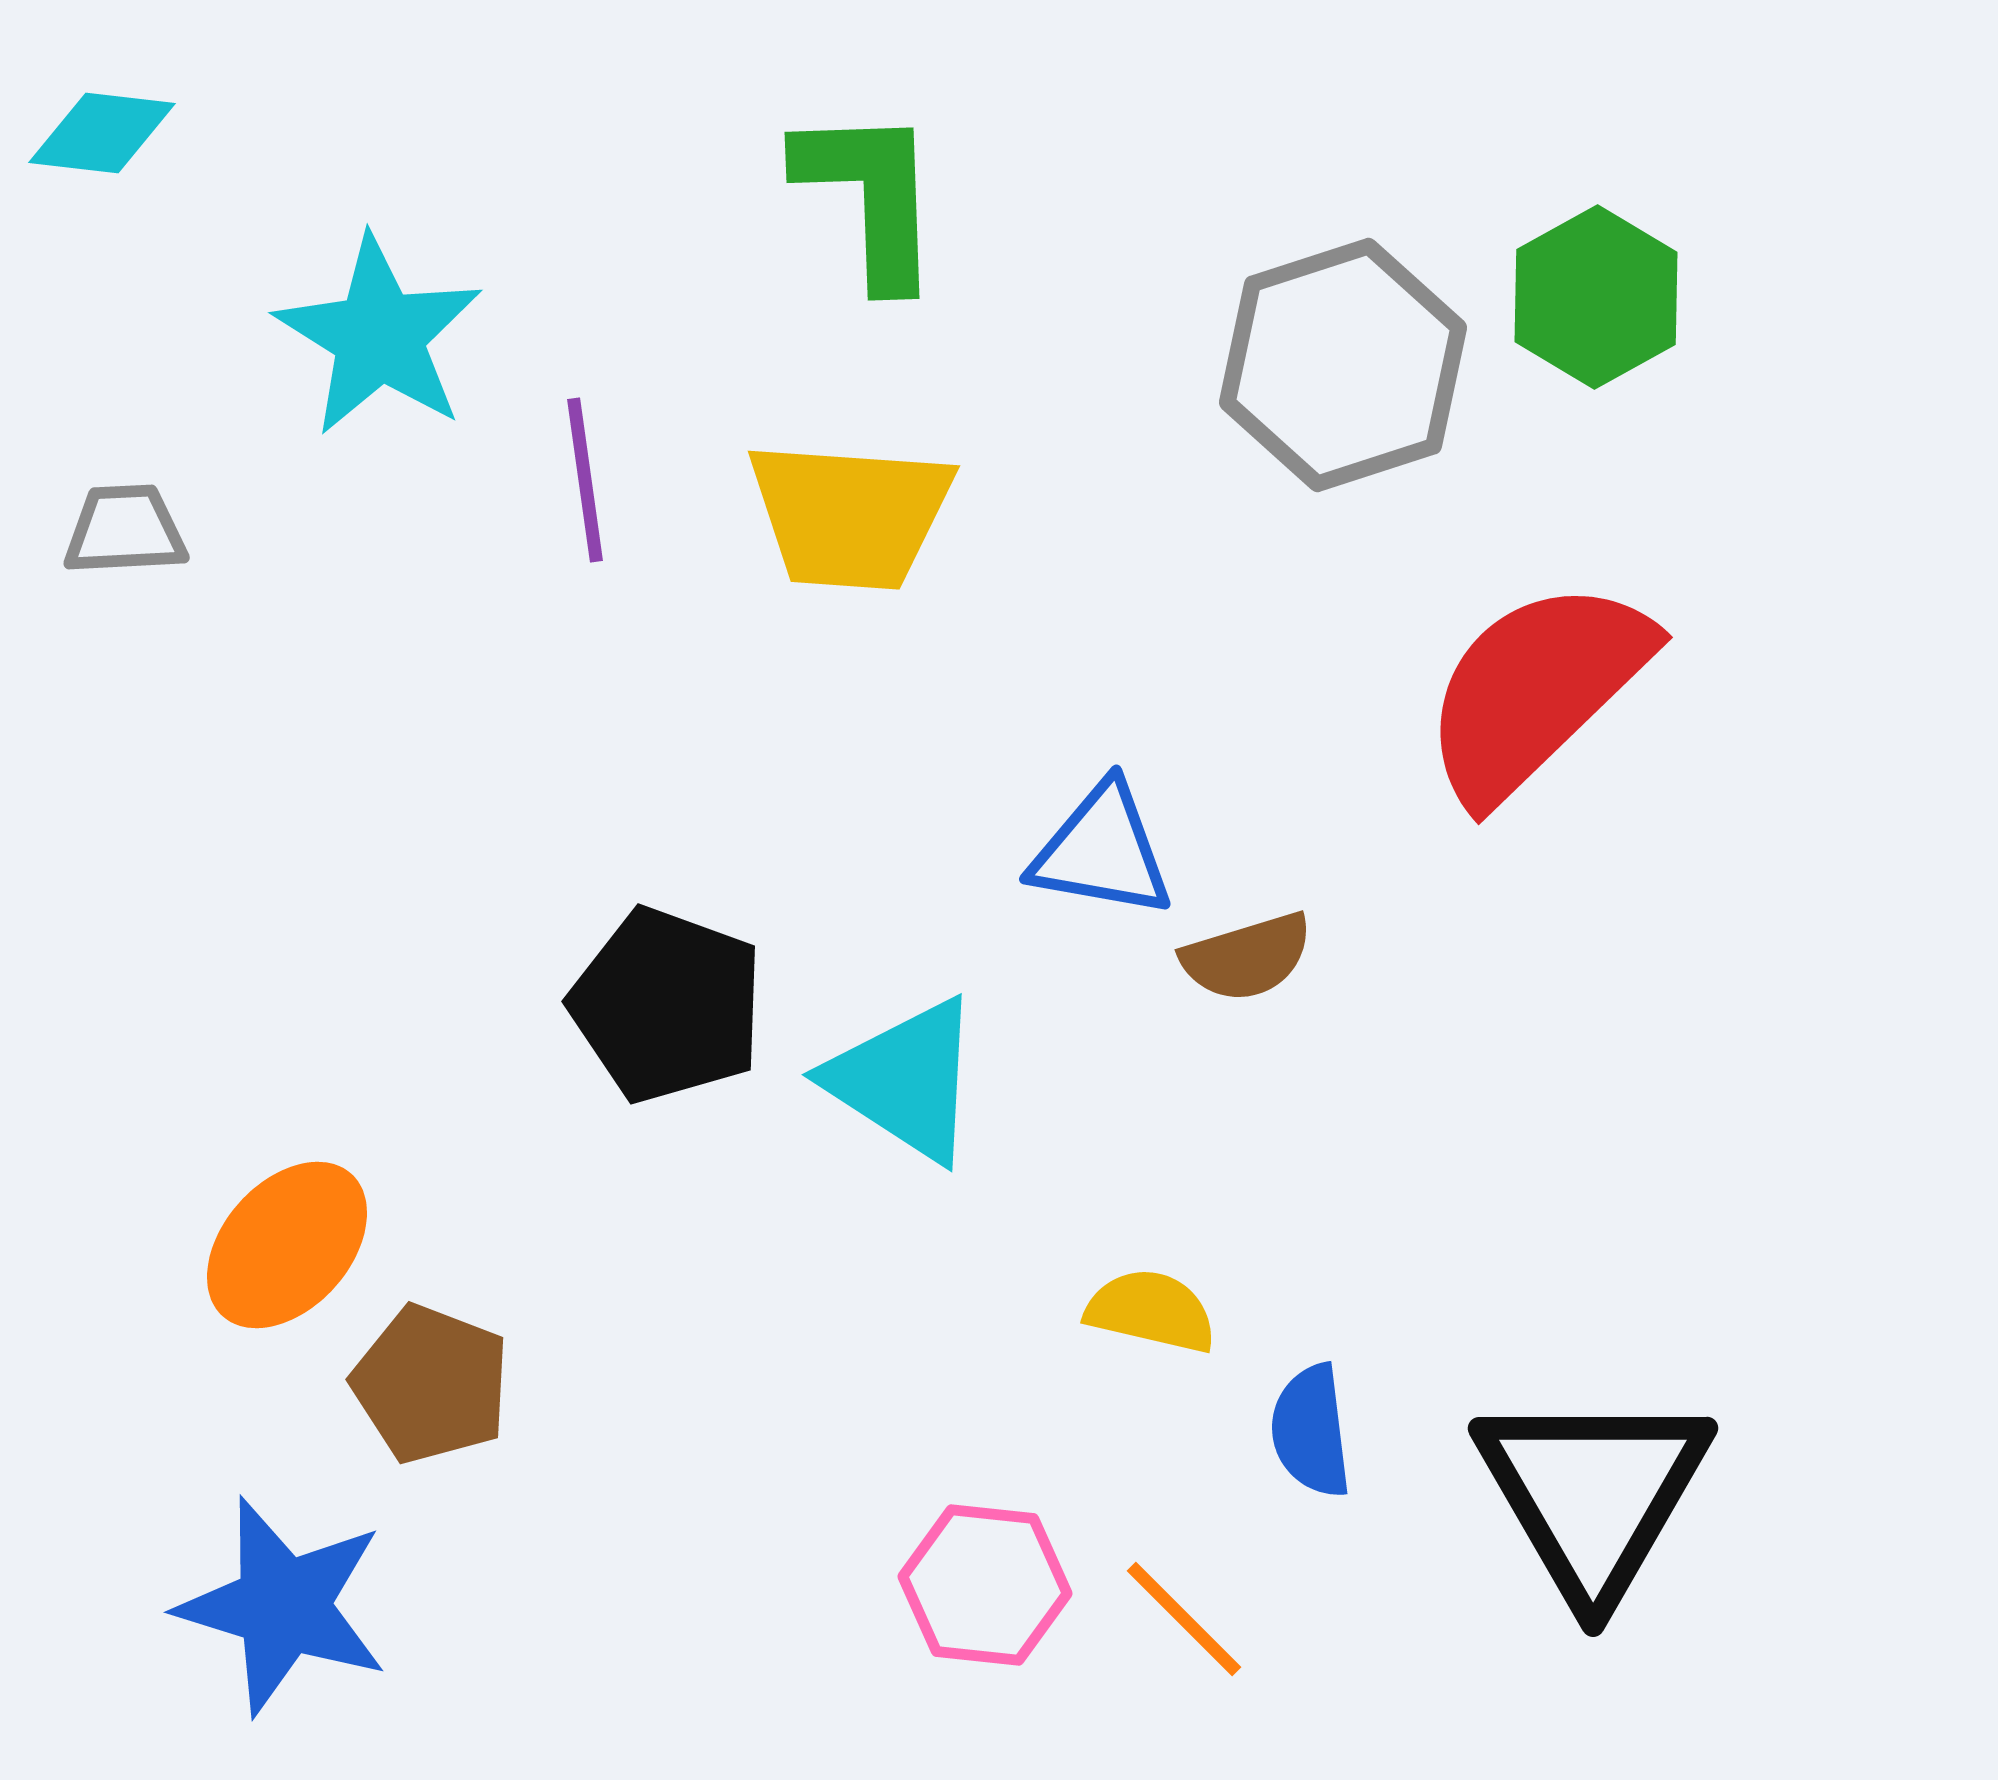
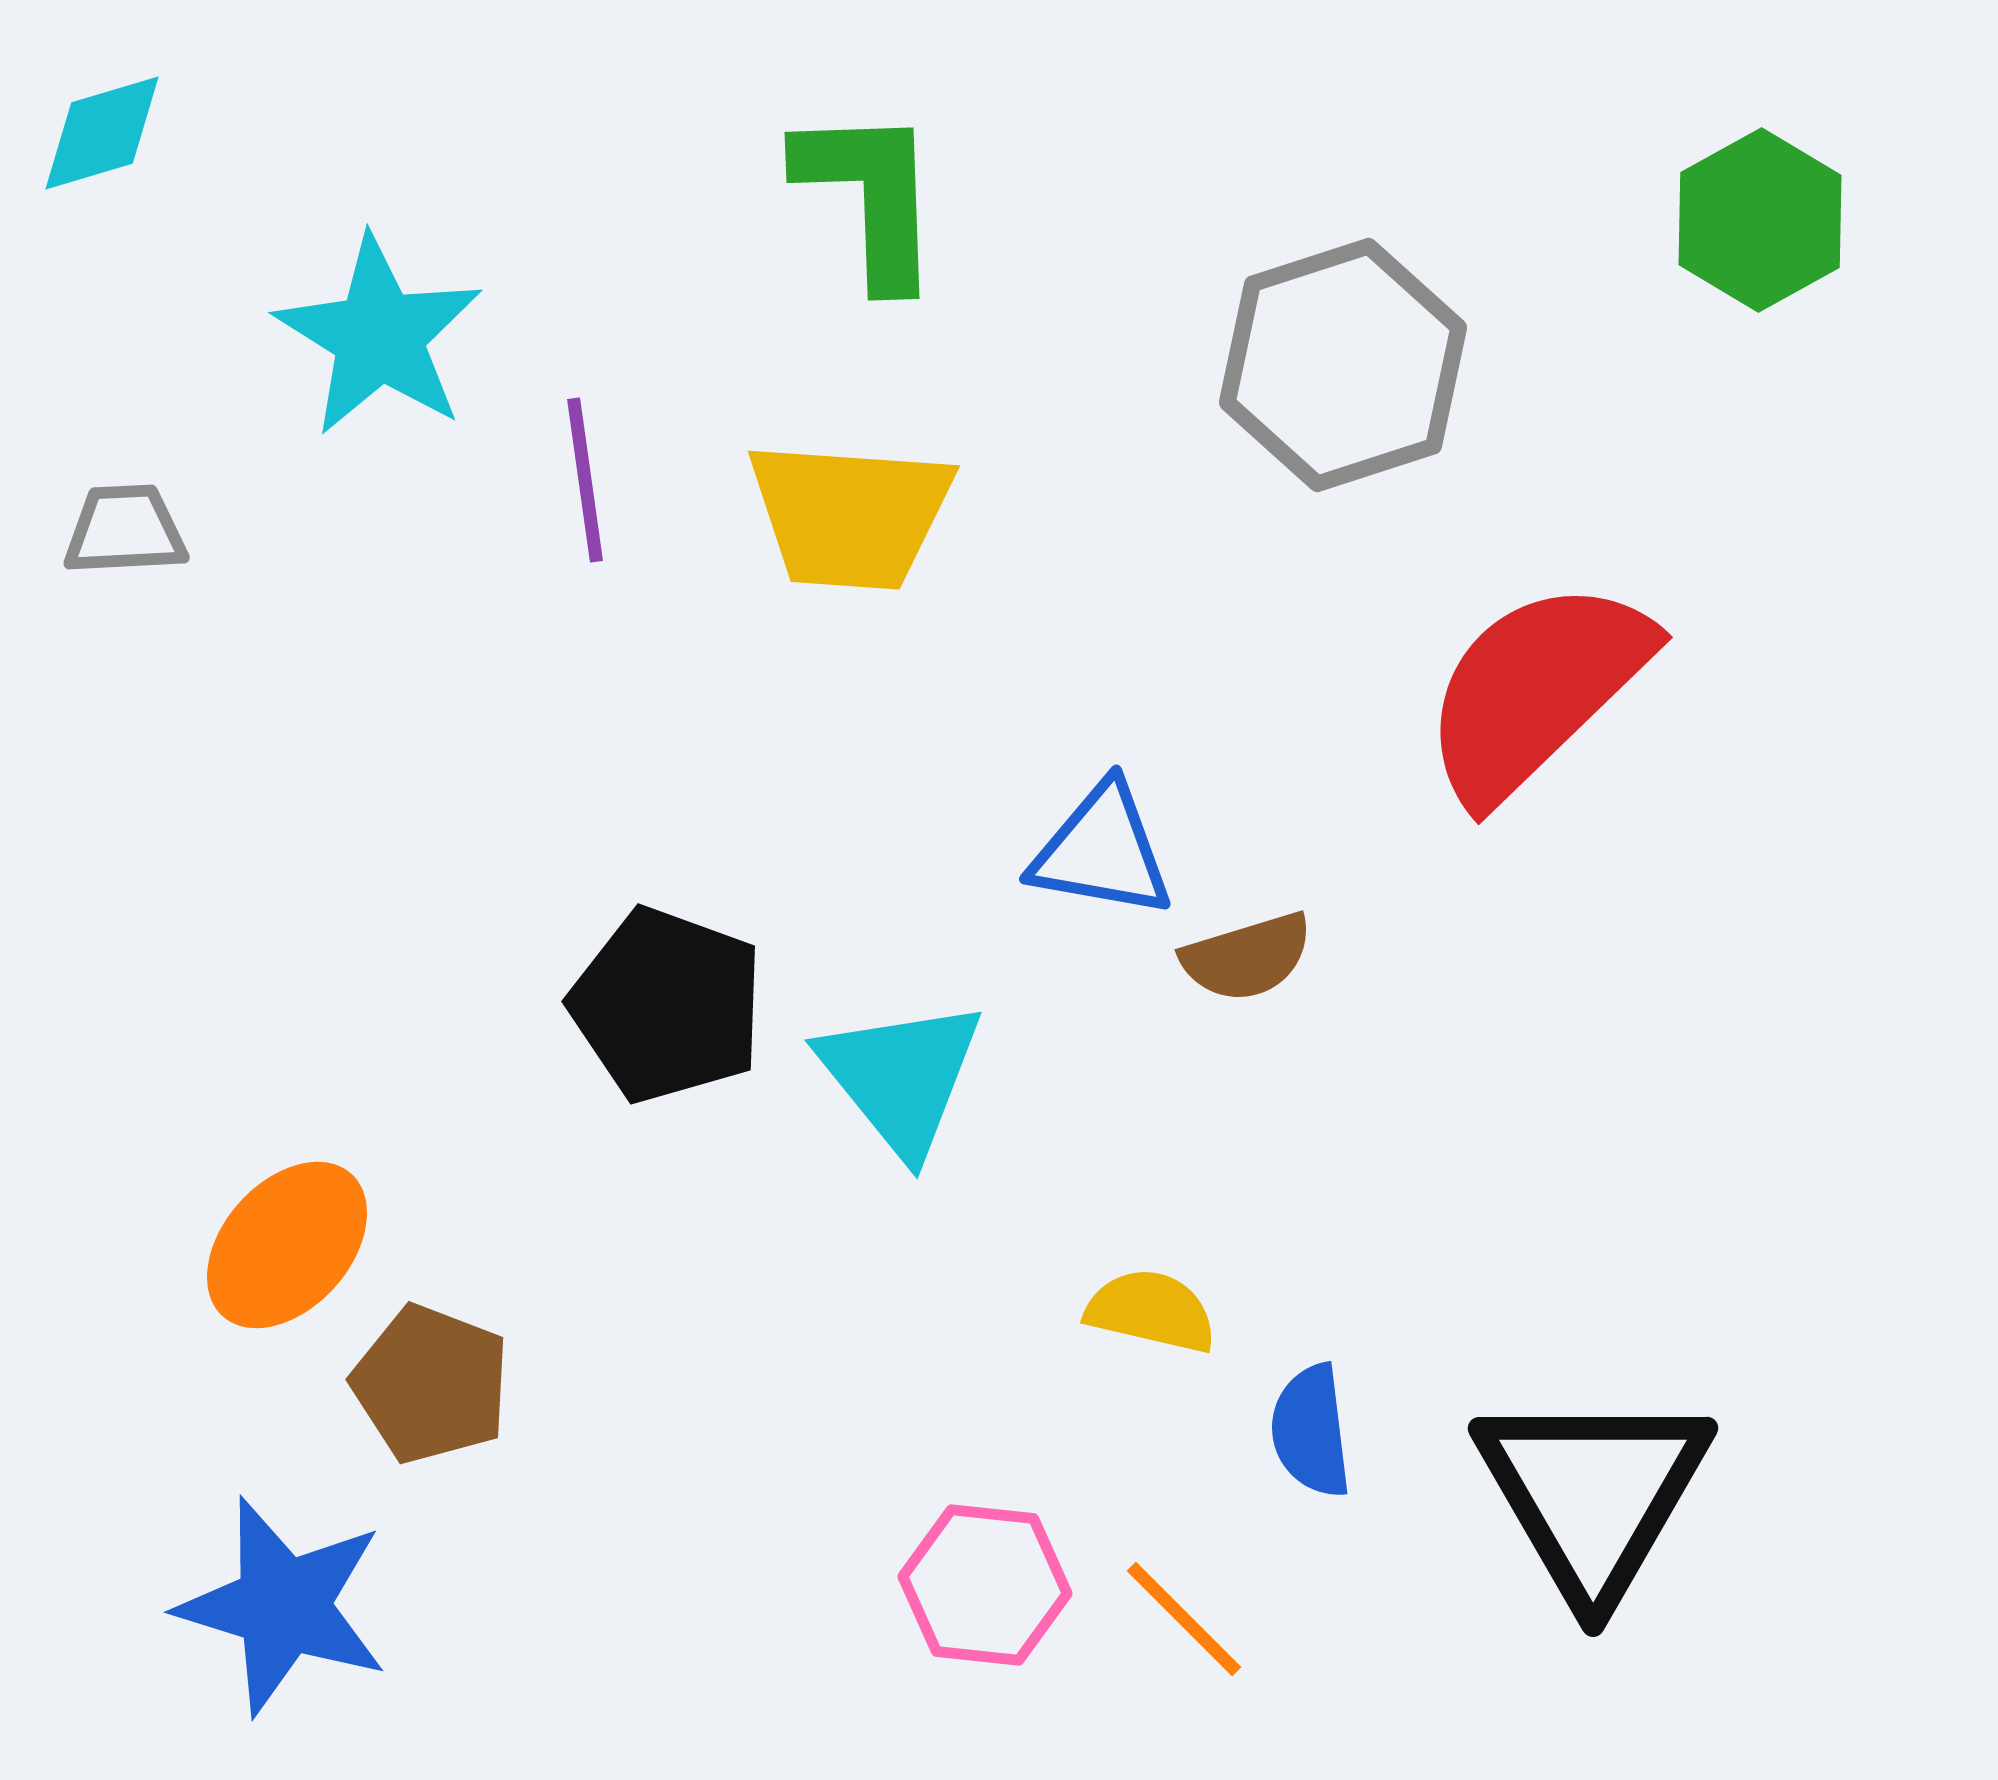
cyan diamond: rotated 23 degrees counterclockwise
green hexagon: moved 164 px right, 77 px up
cyan triangle: moved 4 px left, 3 px up; rotated 18 degrees clockwise
